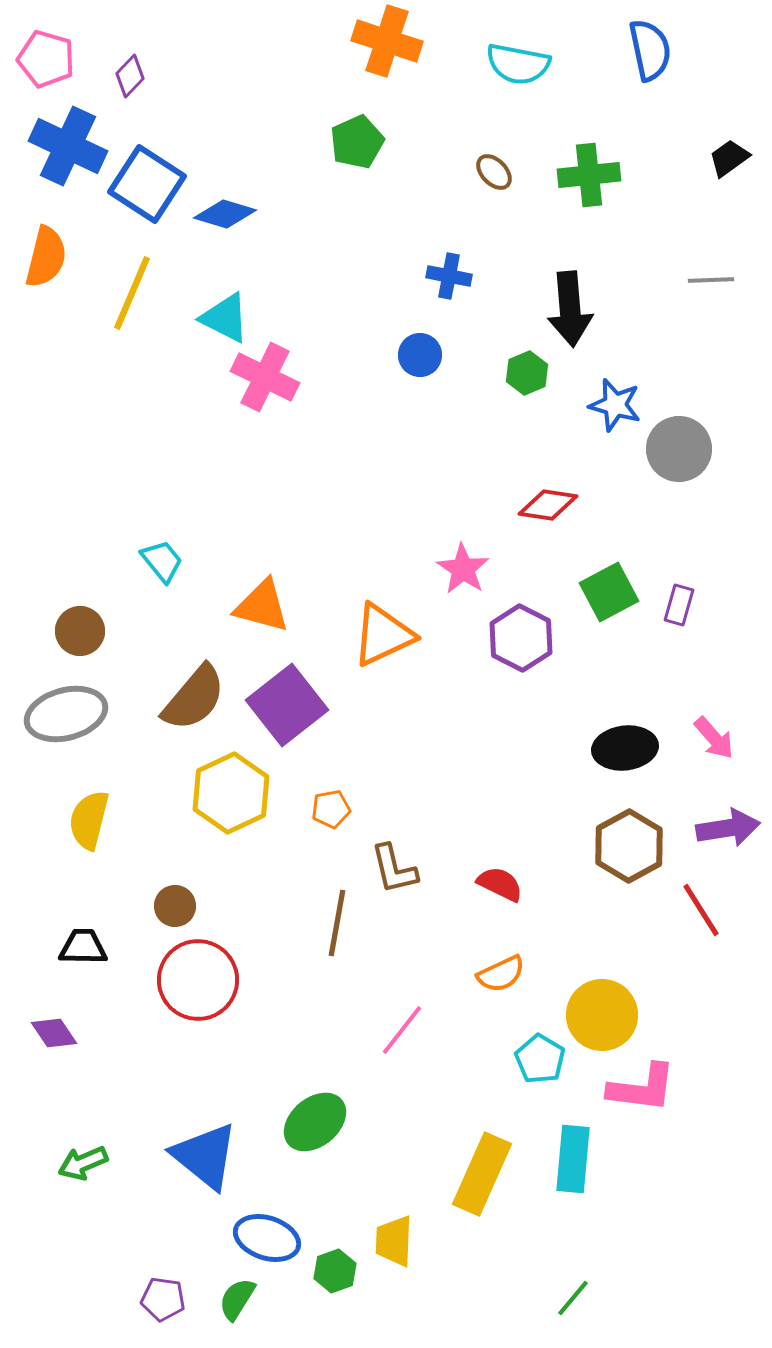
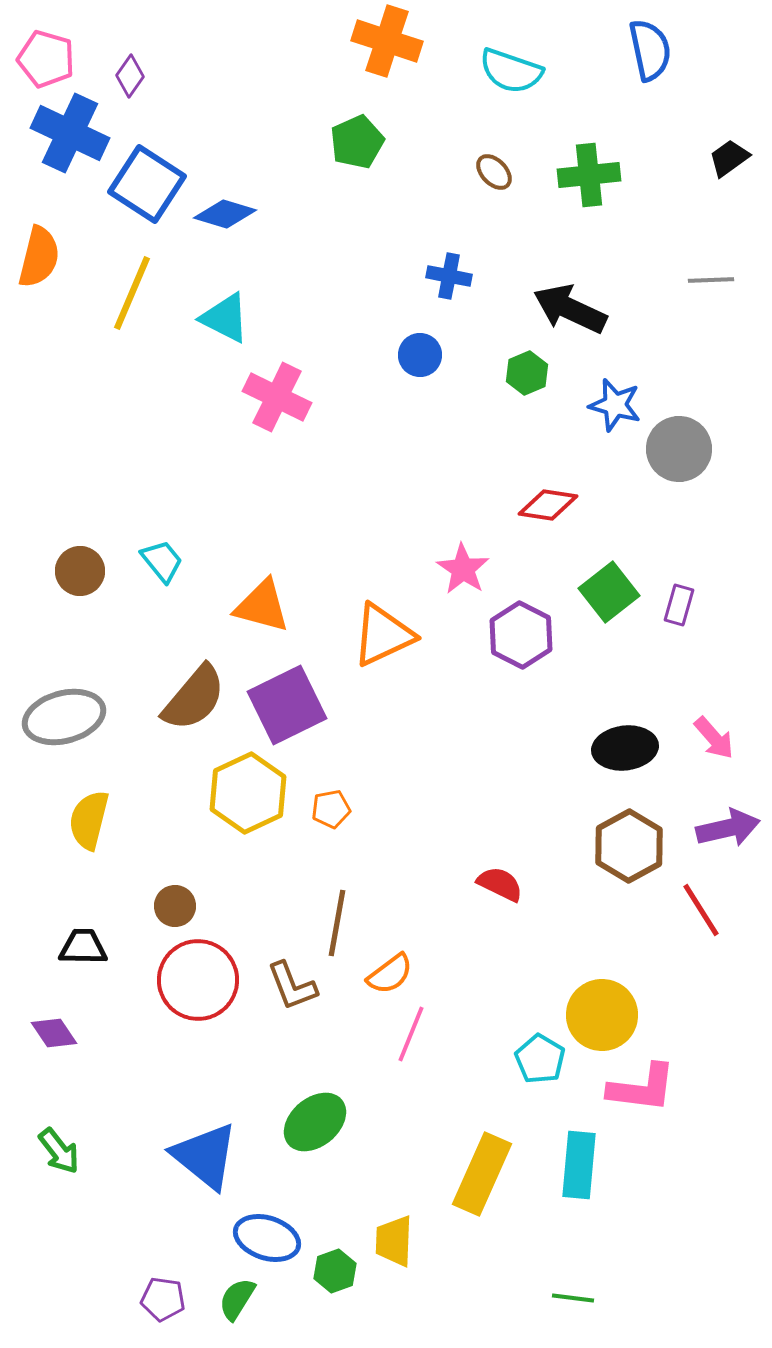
cyan semicircle at (518, 64): moved 7 px left, 7 px down; rotated 8 degrees clockwise
purple diamond at (130, 76): rotated 9 degrees counterclockwise
blue cross at (68, 146): moved 2 px right, 13 px up
orange semicircle at (46, 257): moved 7 px left
black arrow at (570, 309): rotated 120 degrees clockwise
pink cross at (265, 377): moved 12 px right, 20 px down
green square at (609, 592): rotated 10 degrees counterclockwise
brown circle at (80, 631): moved 60 px up
purple hexagon at (521, 638): moved 3 px up
purple square at (287, 705): rotated 12 degrees clockwise
gray ellipse at (66, 714): moved 2 px left, 3 px down
yellow hexagon at (231, 793): moved 17 px right
purple arrow at (728, 828): rotated 4 degrees counterclockwise
brown L-shape at (394, 869): moved 102 px left, 117 px down; rotated 8 degrees counterclockwise
orange semicircle at (501, 974): moved 111 px left; rotated 12 degrees counterclockwise
pink line at (402, 1030): moved 9 px right, 4 px down; rotated 16 degrees counterclockwise
cyan rectangle at (573, 1159): moved 6 px right, 6 px down
green arrow at (83, 1163): moved 24 px left, 12 px up; rotated 105 degrees counterclockwise
green line at (573, 1298): rotated 57 degrees clockwise
